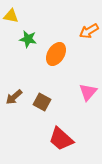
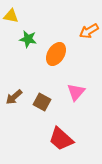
pink triangle: moved 12 px left
